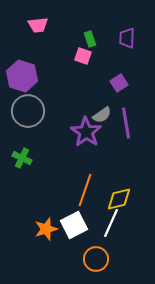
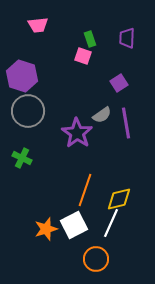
purple star: moved 9 px left, 1 px down
